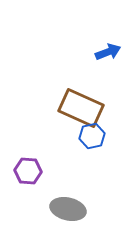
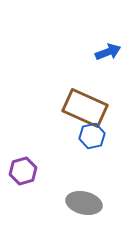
brown rectangle: moved 4 px right
purple hexagon: moved 5 px left; rotated 20 degrees counterclockwise
gray ellipse: moved 16 px right, 6 px up
